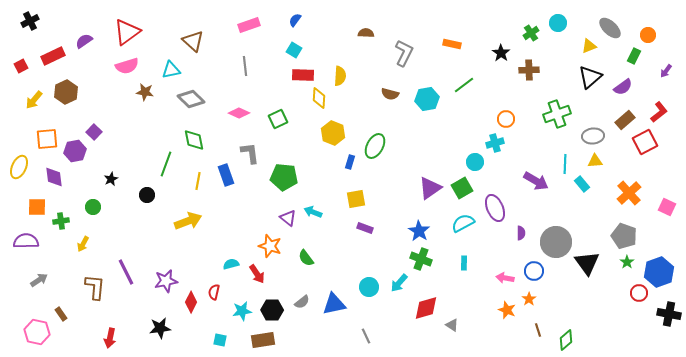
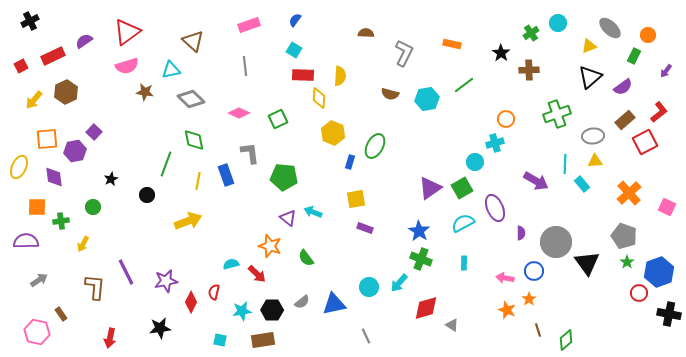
red arrow at (257, 274): rotated 12 degrees counterclockwise
